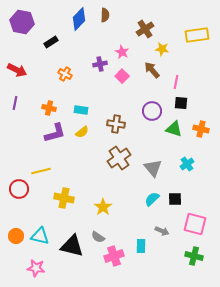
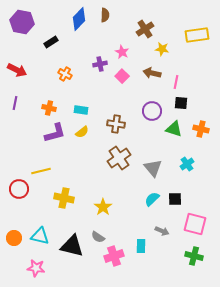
brown arrow at (152, 70): moved 3 px down; rotated 36 degrees counterclockwise
orange circle at (16, 236): moved 2 px left, 2 px down
